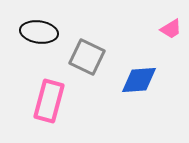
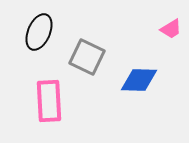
black ellipse: rotated 75 degrees counterclockwise
blue diamond: rotated 6 degrees clockwise
pink rectangle: rotated 18 degrees counterclockwise
